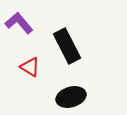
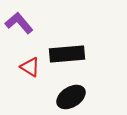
black rectangle: moved 8 px down; rotated 68 degrees counterclockwise
black ellipse: rotated 16 degrees counterclockwise
